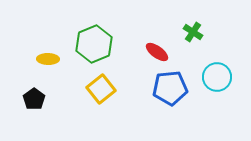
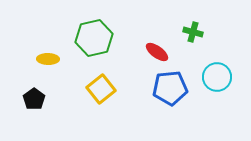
green cross: rotated 18 degrees counterclockwise
green hexagon: moved 6 px up; rotated 9 degrees clockwise
